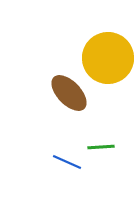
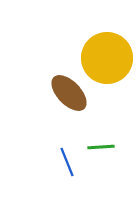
yellow circle: moved 1 px left
blue line: rotated 44 degrees clockwise
